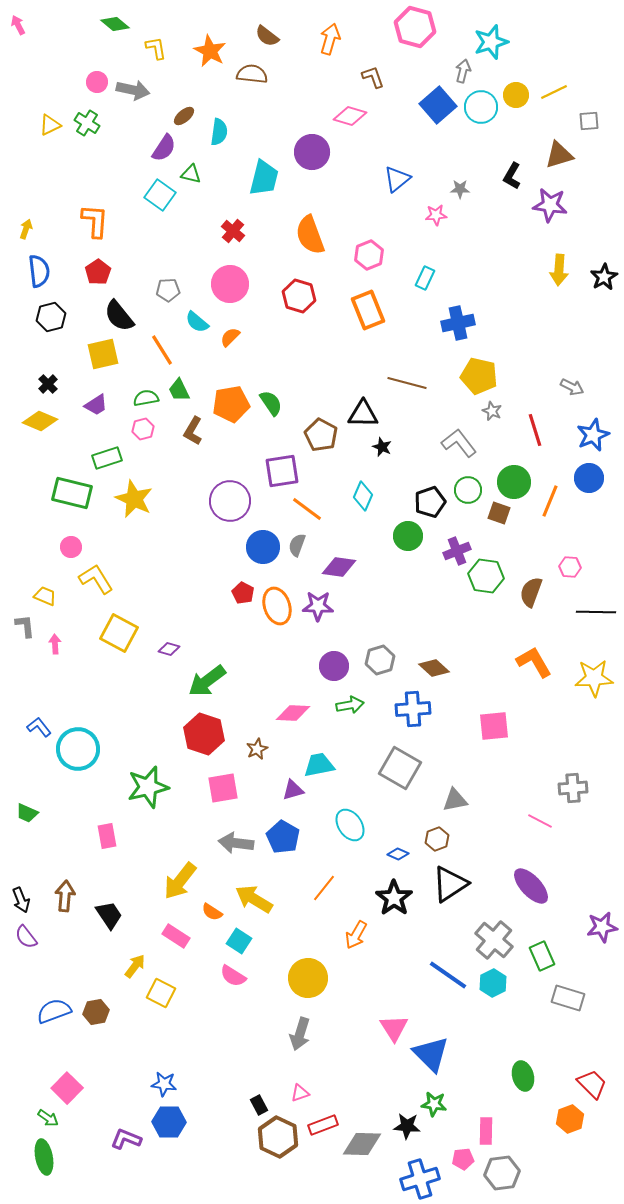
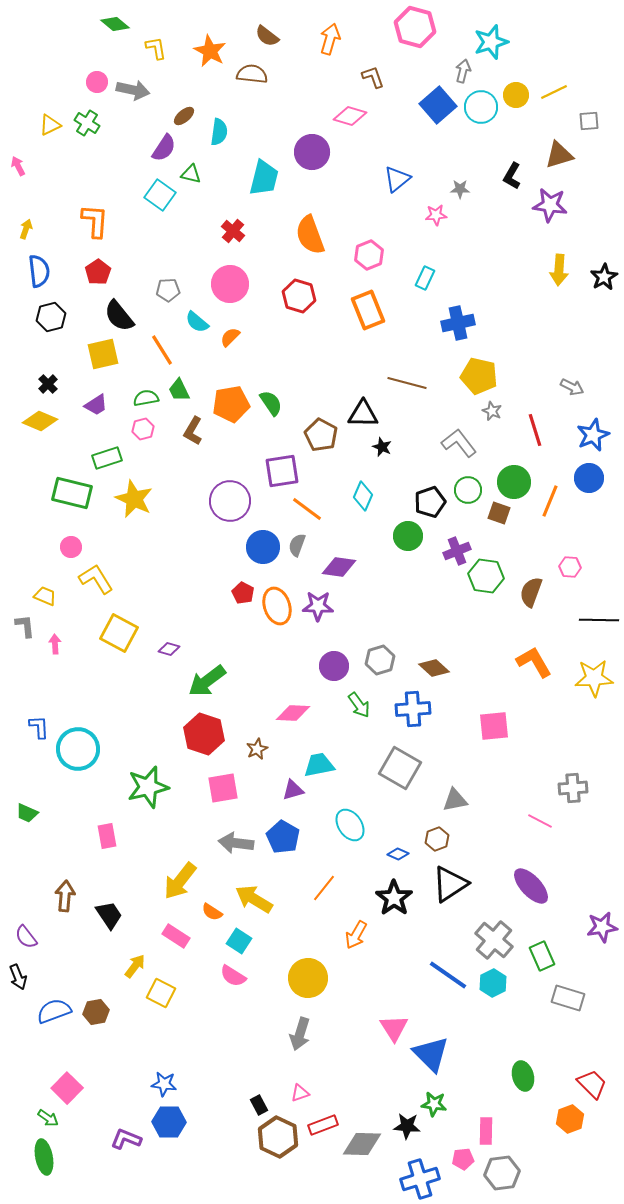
pink arrow at (18, 25): moved 141 px down
black line at (596, 612): moved 3 px right, 8 px down
green arrow at (350, 705): moved 9 px right; rotated 64 degrees clockwise
blue L-shape at (39, 727): rotated 35 degrees clockwise
black arrow at (21, 900): moved 3 px left, 77 px down
